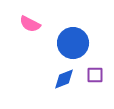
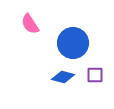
pink semicircle: rotated 30 degrees clockwise
blue diamond: moved 1 px left, 2 px up; rotated 35 degrees clockwise
